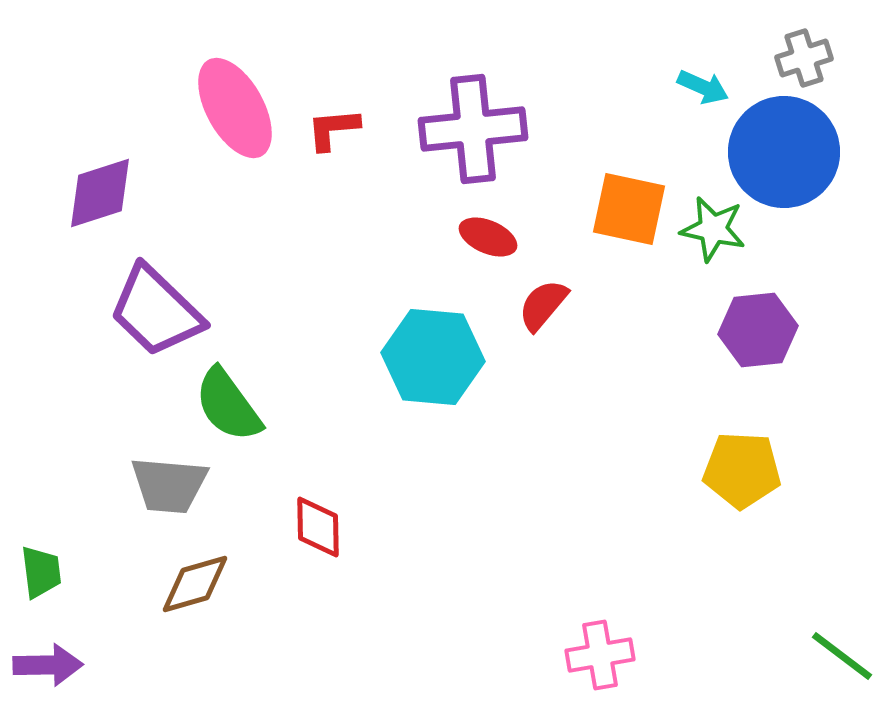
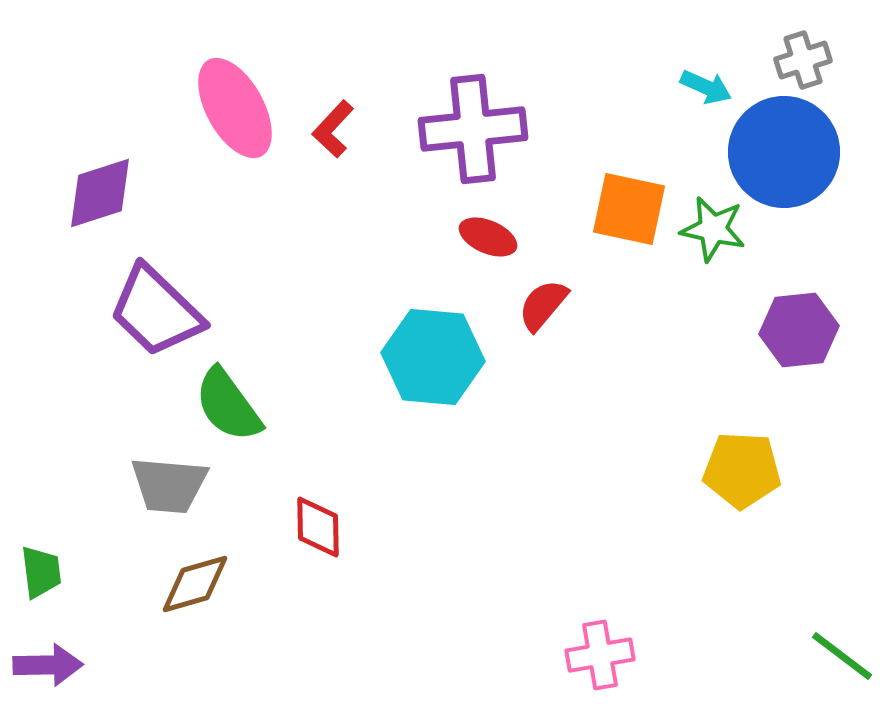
gray cross: moved 1 px left, 2 px down
cyan arrow: moved 3 px right
red L-shape: rotated 42 degrees counterclockwise
purple hexagon: moved 41 px right
